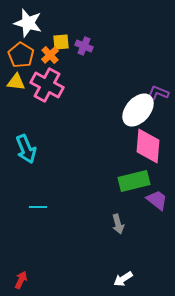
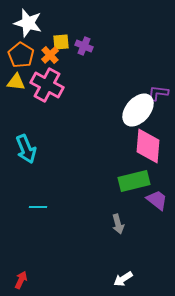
purple L-shape: rotated 15 degrees counterclockwise
